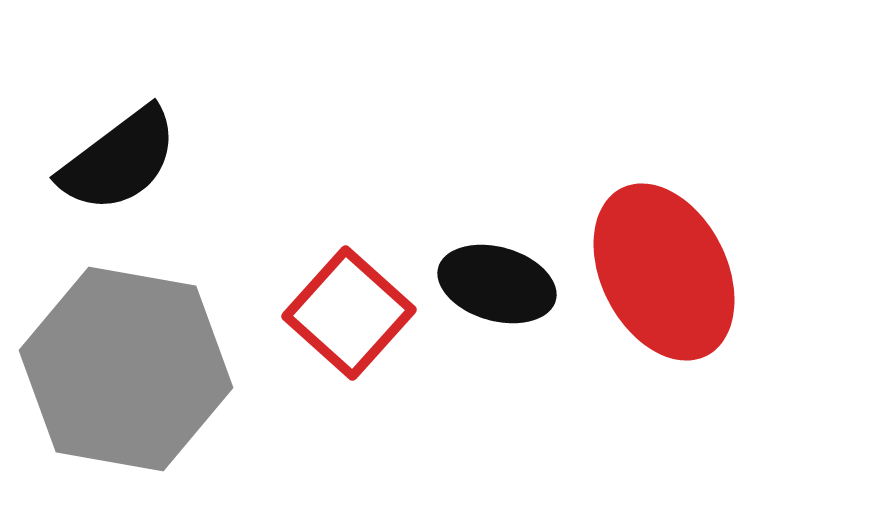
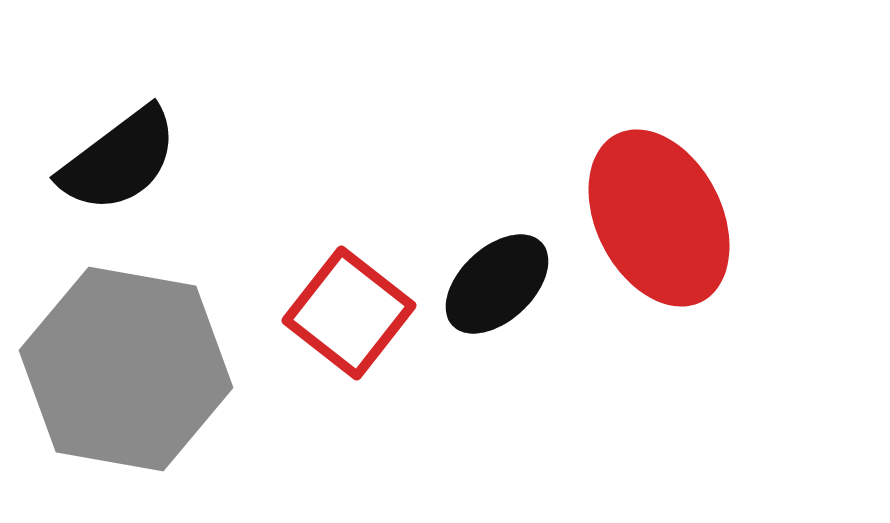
red ellipse: moved 5 px left, 54 px up
black ellipse: rotated 59 degrees counterclockwise
red square: rotated 4 degrees counterclockwise
